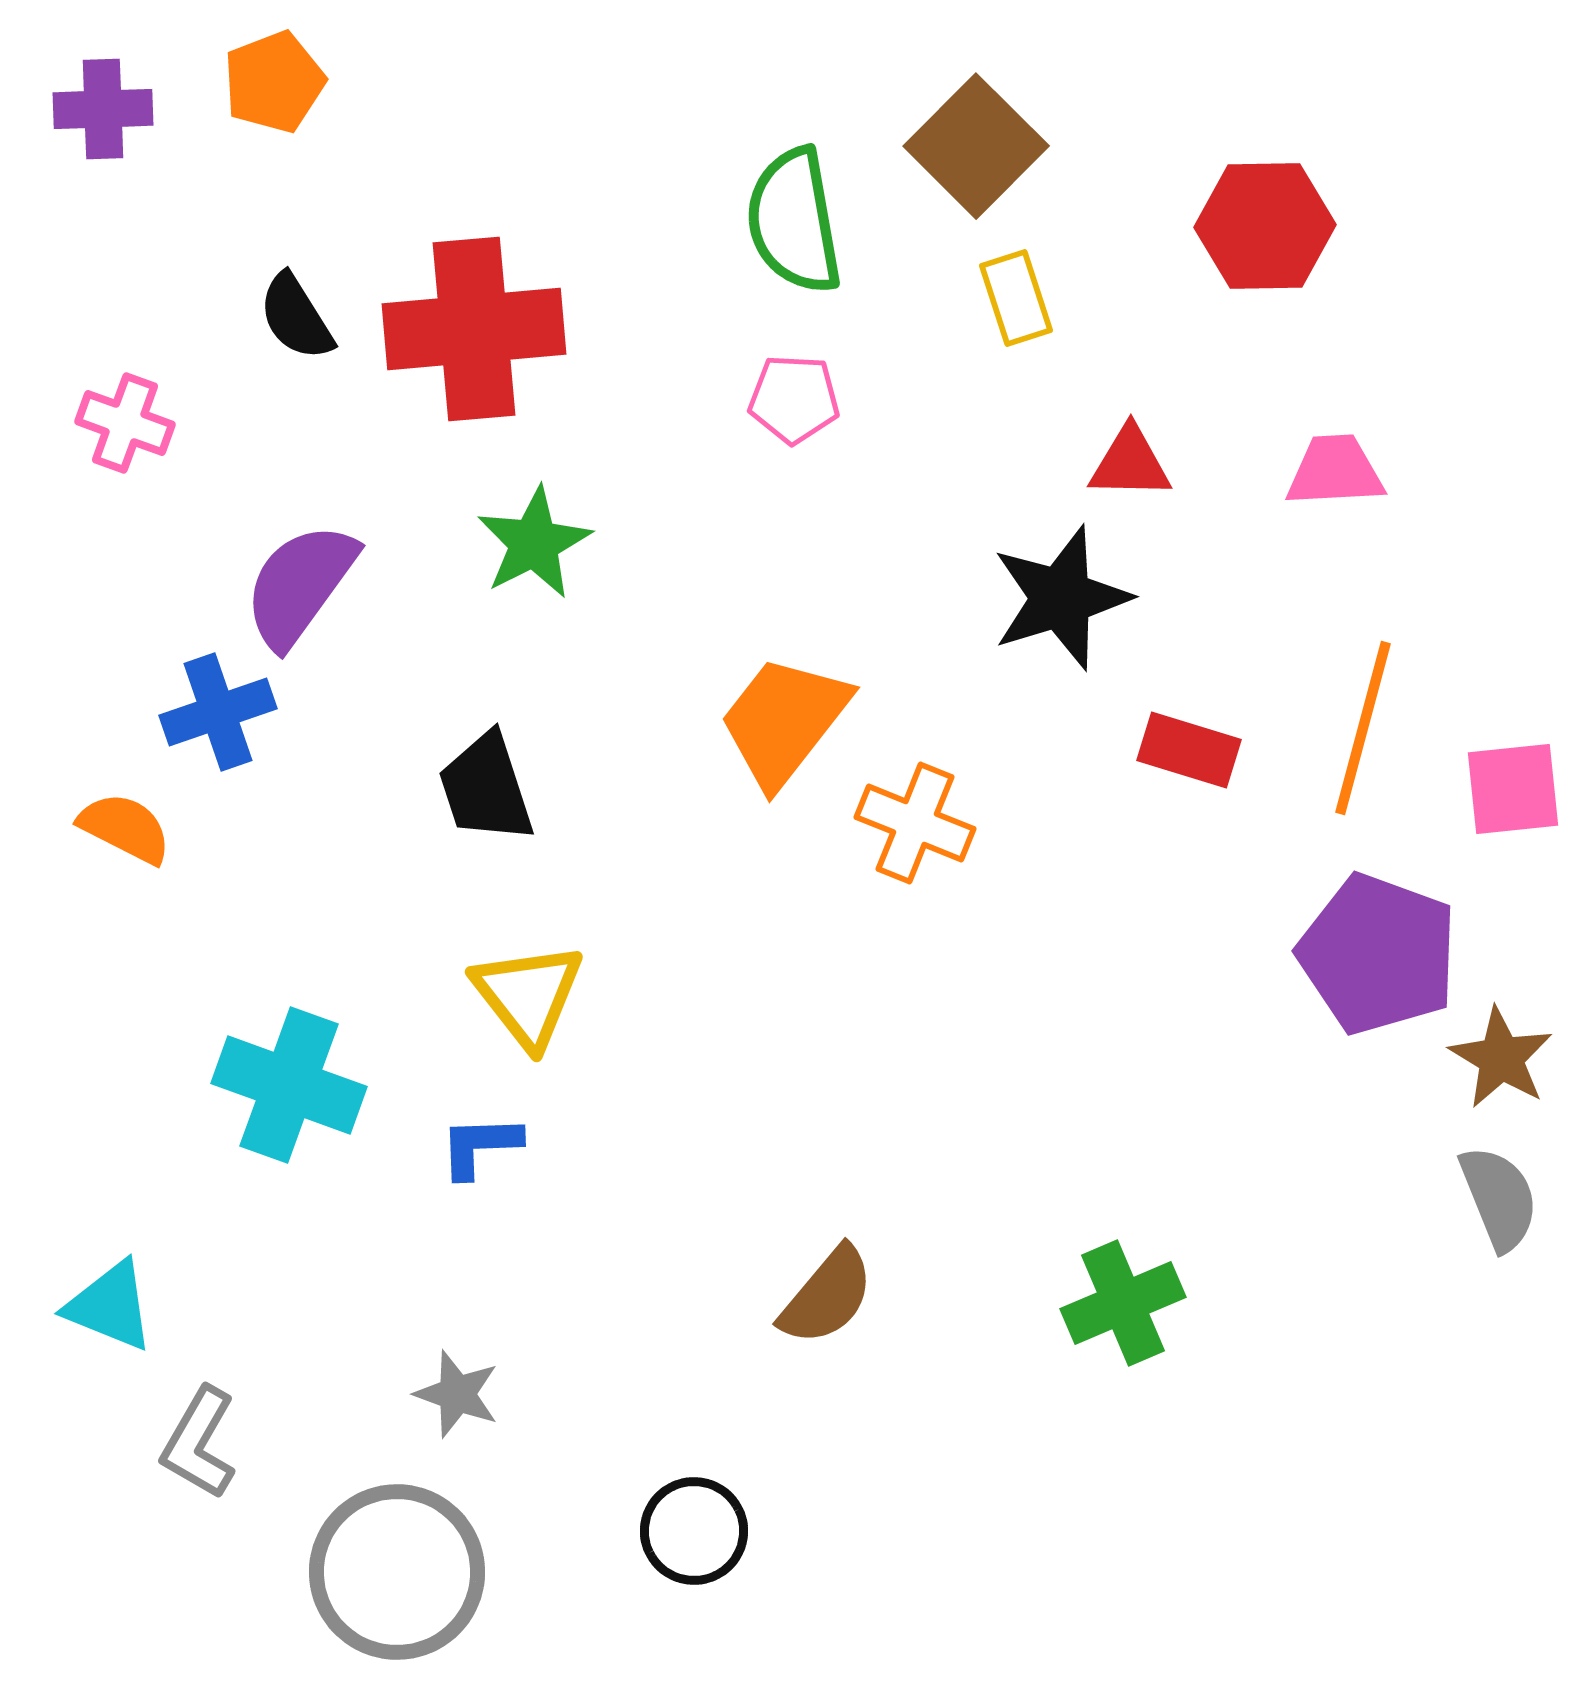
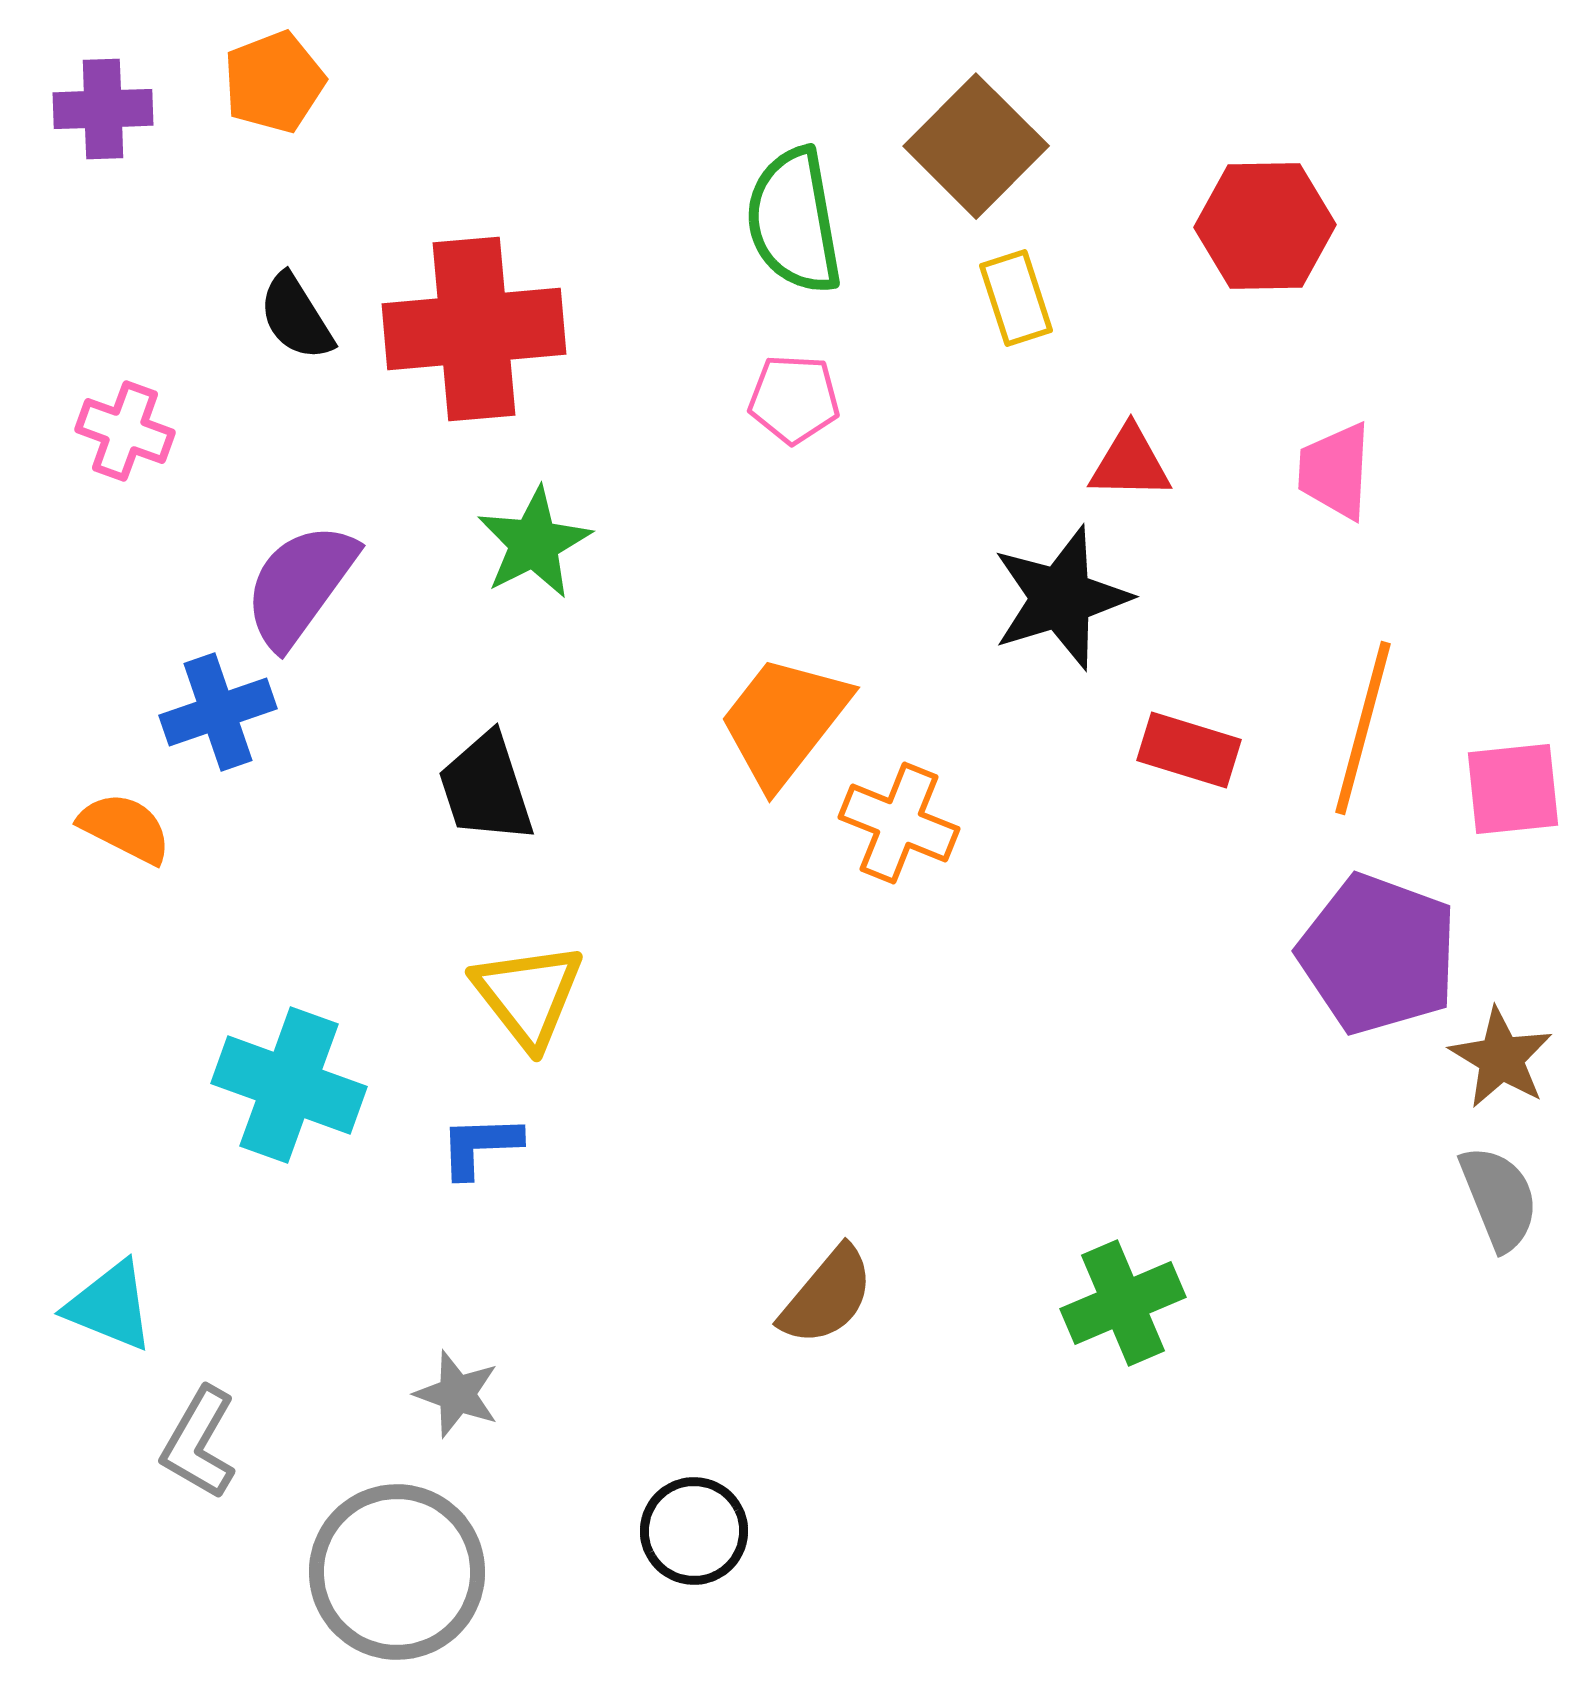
pink cross: moved 8 px down
pink trapezoid: rotated 84 degrees counterclockwise
orange cross: moved 16 px left
